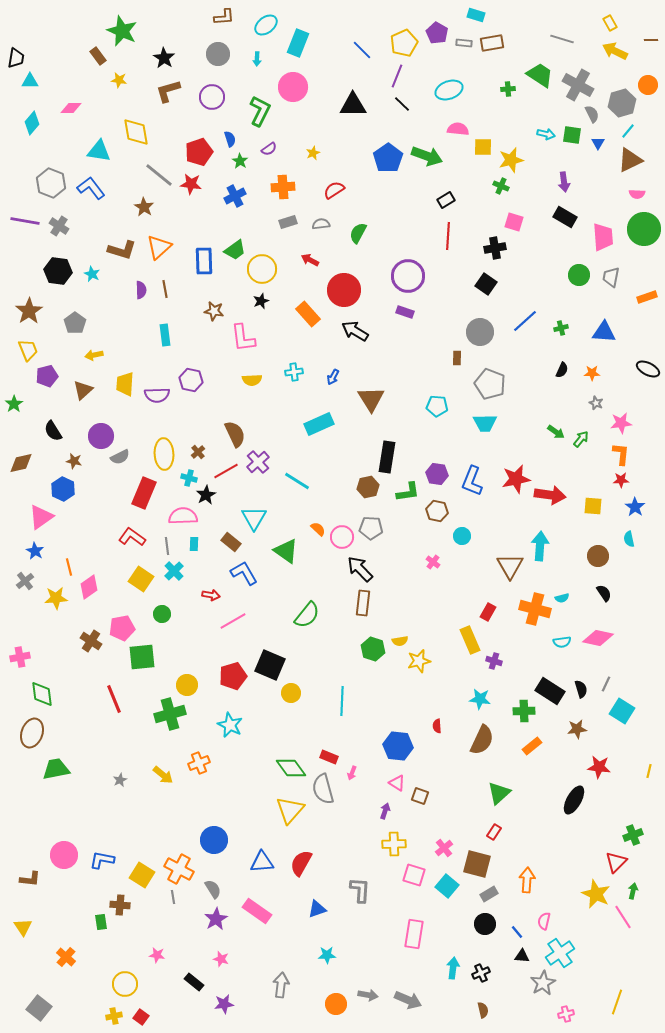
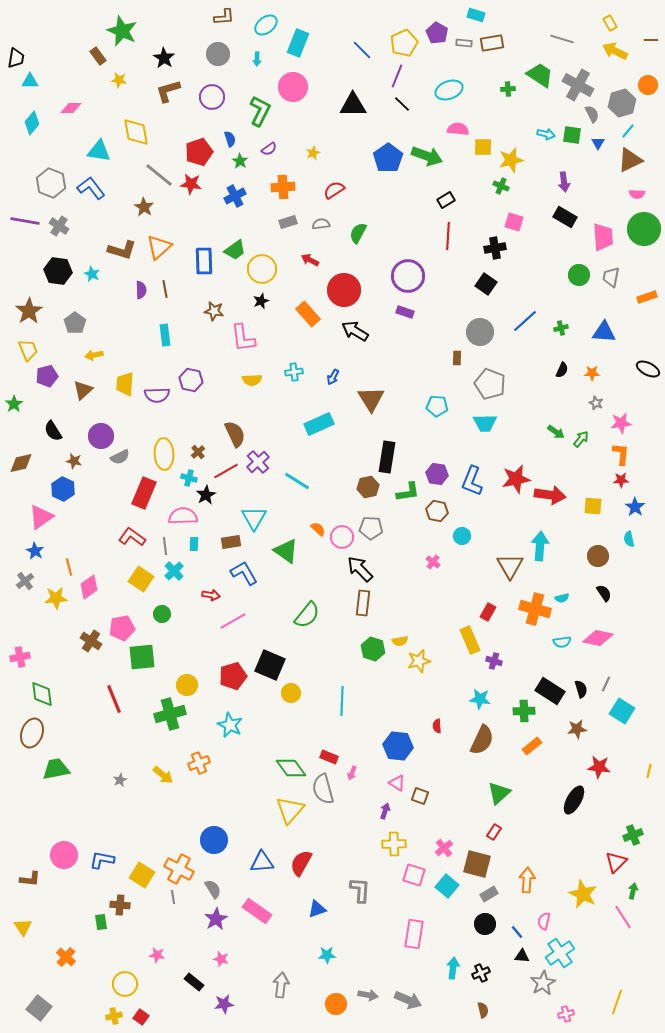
brown rectangle at (231, 542): rotated 48 degrees counterclockwise
gray line at (167, 546): moved 2 px left
yellow star at (596, 894): moved 13 px left
